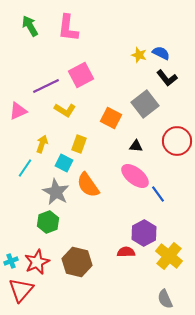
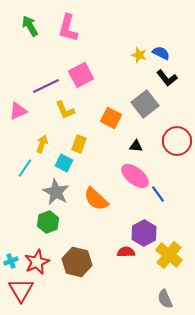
pink L-shape: rotated 8 degrees clockwise
yellow L-shape: rotated 35 degrees clockwise
orange semicircle: moved 8 px right, 14 px down; rotated 12 degrees counterclockwise
yellow cross: moved 1 px up
red triangle: rotated 12 degrees counterclockwise
